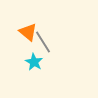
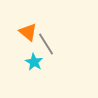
gray line: moved 3 px right, 2 px down
